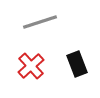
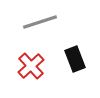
black rectangle: moved 2 px left, 5 px up
